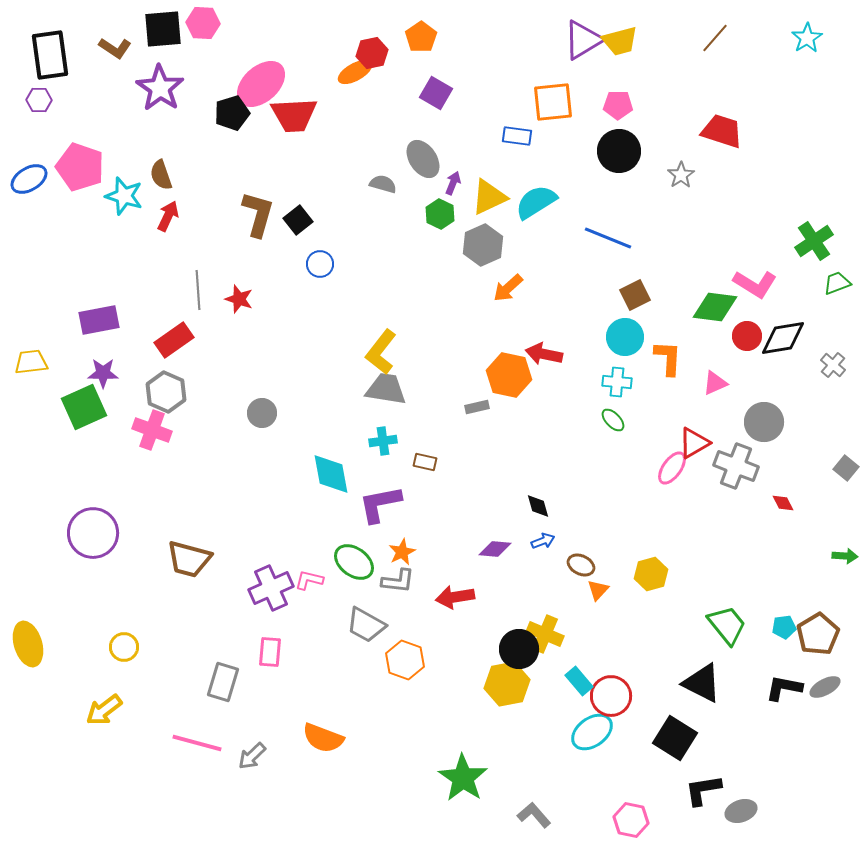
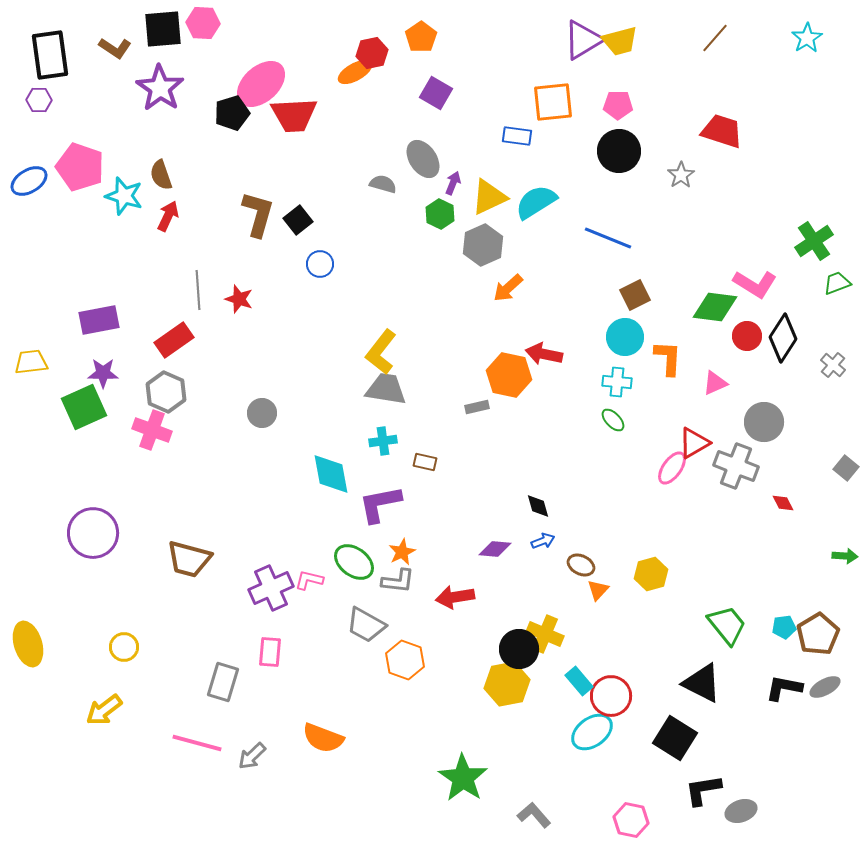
blue ellipse at (29, 179): moved 2 px down
black diamond at (783, 338): rotated 48 degrees counterclockwise
